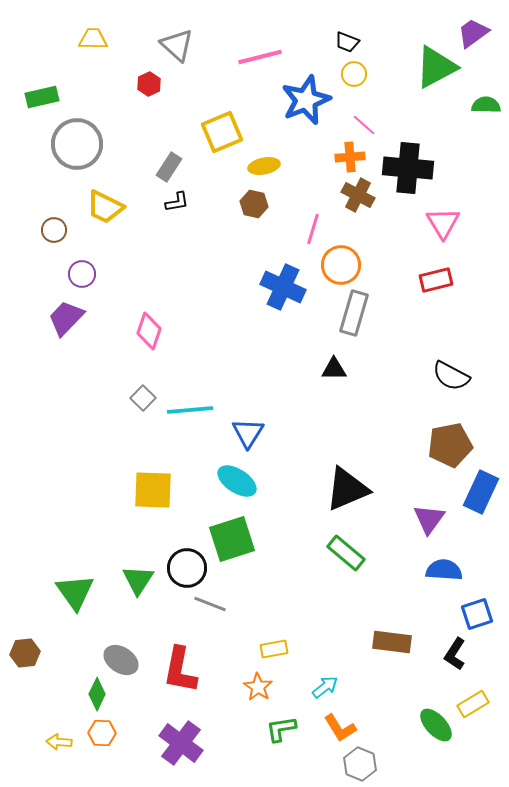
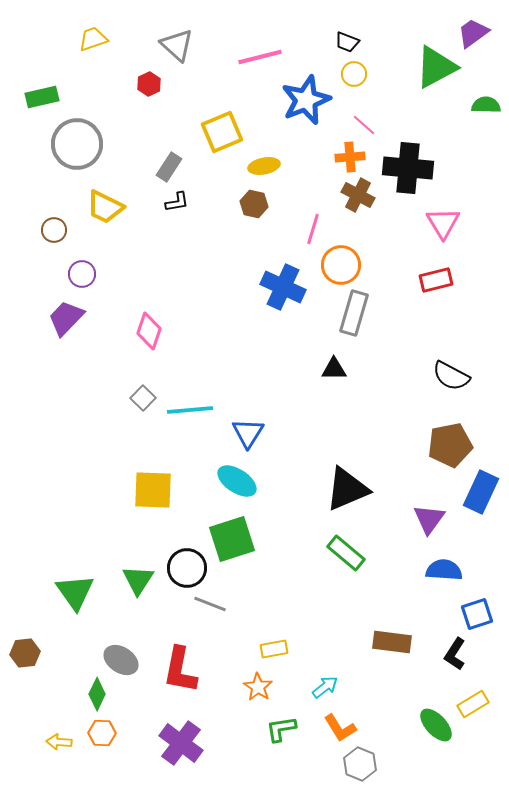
yellow trapezoid at (93, 39): rotated 20 degrees counterclockwise
